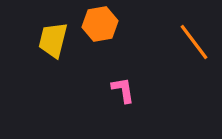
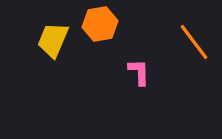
yellow trapezoid: rotated 9 degrees clockwise
pink L-shape: moved 16 px right, 18 px up; rotated 8 degrees clockwise
